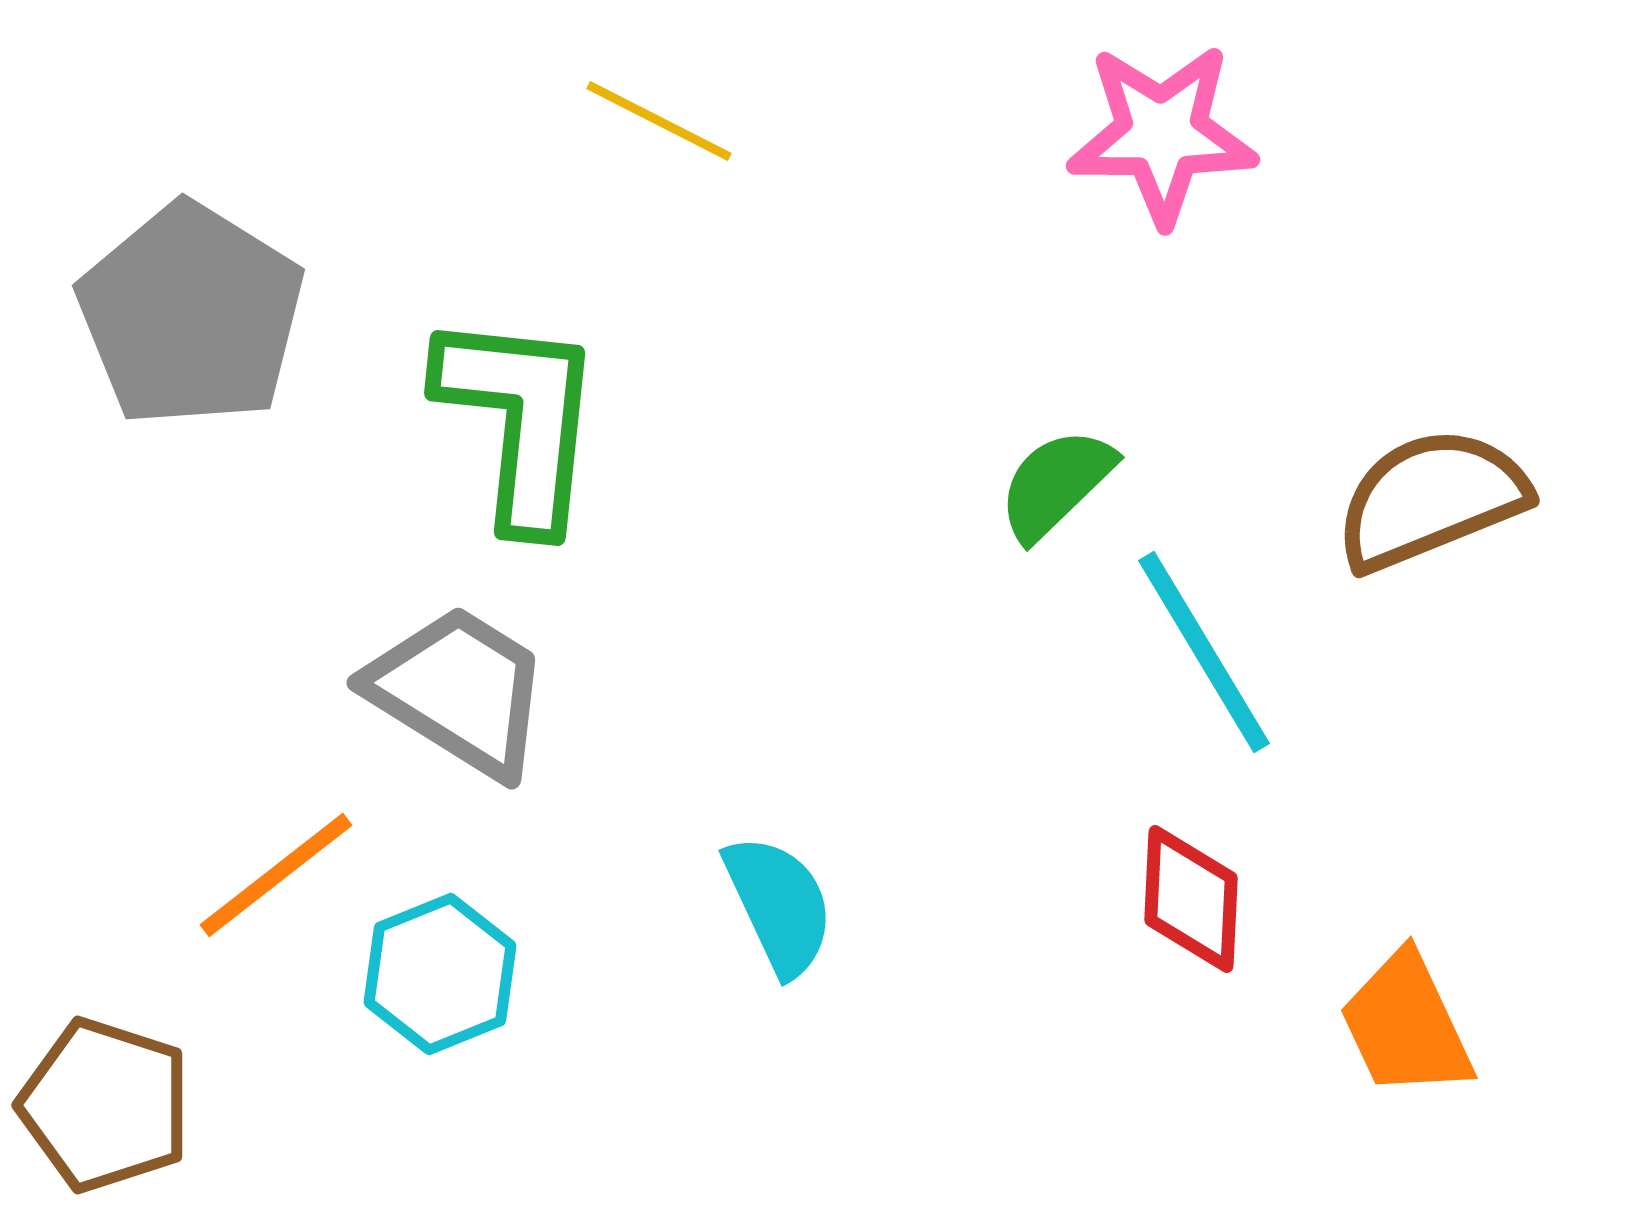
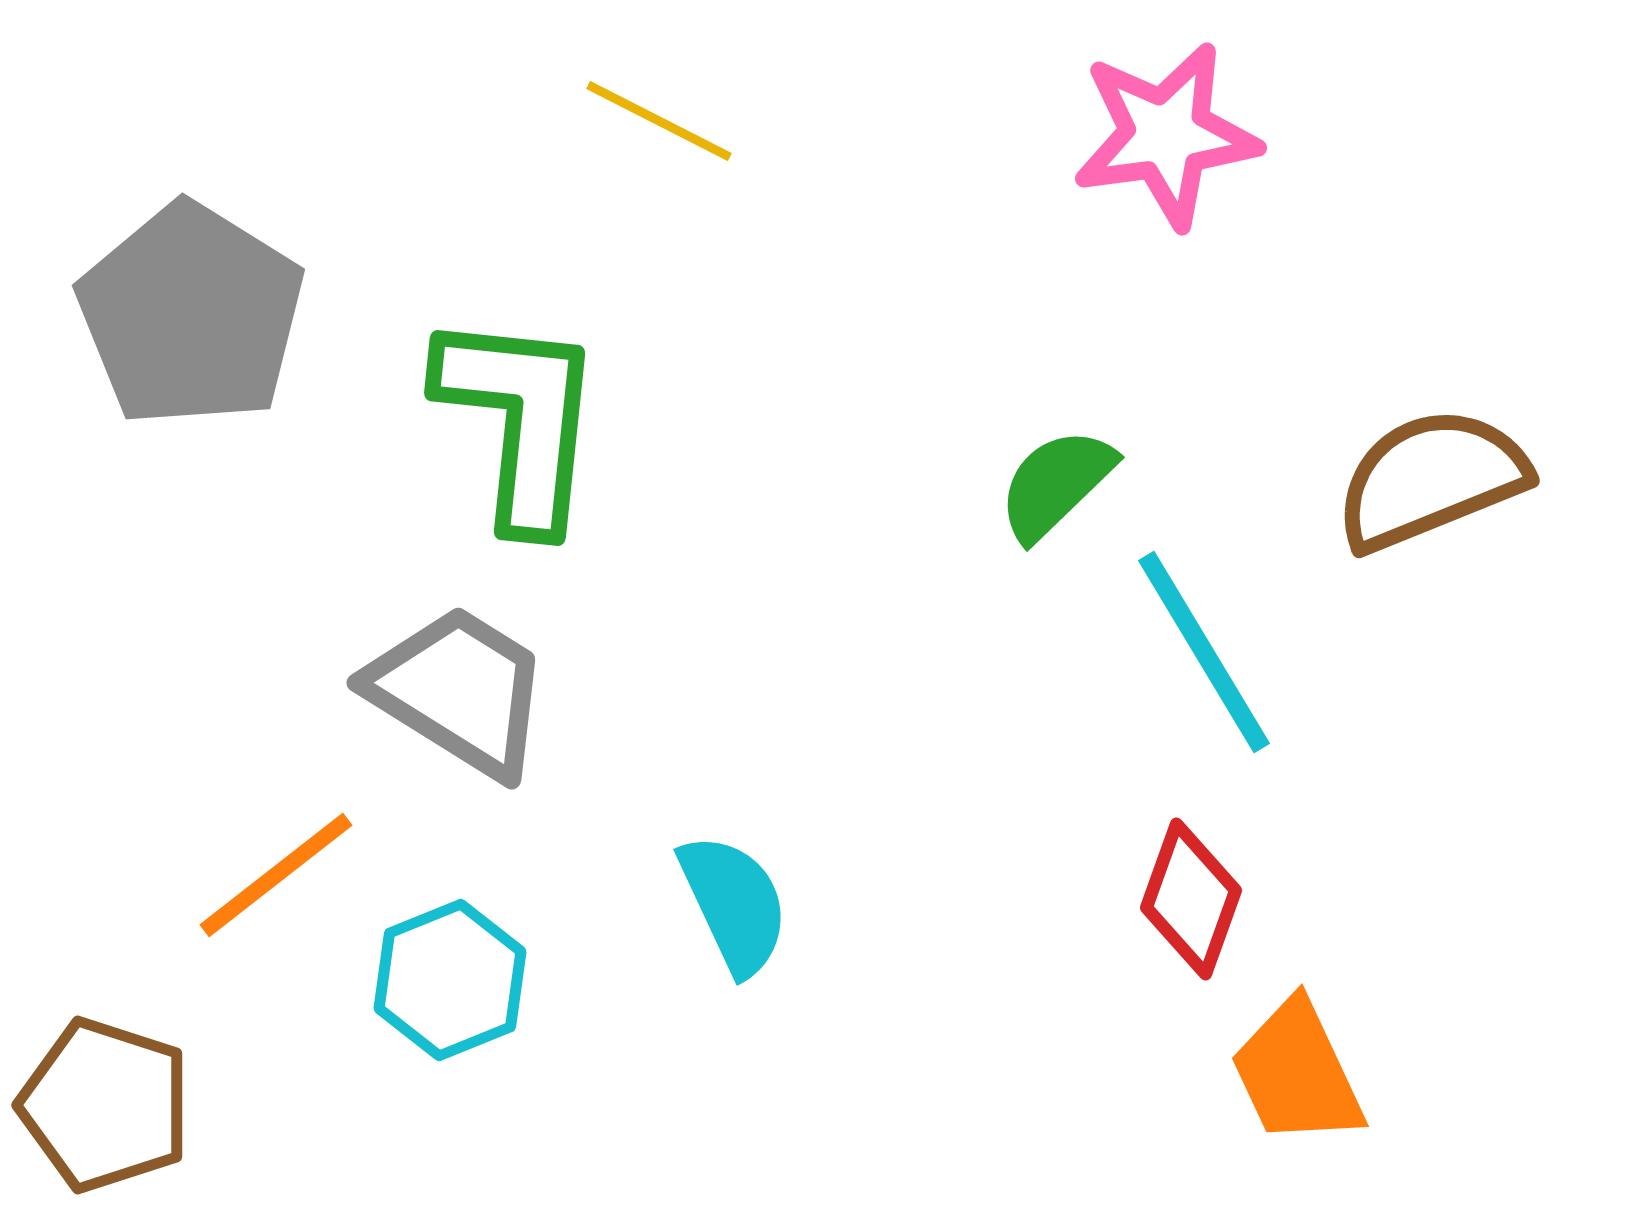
pink star: moved 4 px right, 1 px down; rotated 8 degrees counterclockwise
brown semicircle: moved 20 px up
red diamond: rotated 17 degrees clockwise
cyan semicircle: moved 45 px left, 1 px up
cyan hexagon: moved 10 px right, 6 px down
orange trapezoid: moved 109 px left, 48 px down
